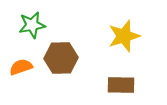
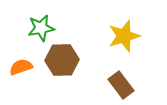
green star: moved 9 px right, 3 px down
brown hexagon: moved 1 px right, 2 px down
brown rectangle: rotated 52 degrees clockwise
